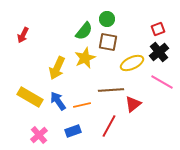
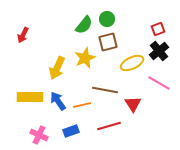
green semicircle: moved 6 px up
brown square: rotated 24 degrees counterclockwise
black cross: moved 1 px up
pink line: moved 3 px left, 1 px down
brown line: moved 6 px left; rotated 15 degrees clockwise
yellow rectangle: rotated 30 degrees counterclockwise
red triangle: rotated 24 degrees counterclockwise
red line: rotated 45 degrees clockwise
blue rectangle: moved 2 px left
pink cross: rotated 24 degrees counterclockwise
